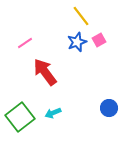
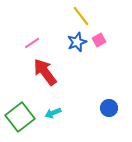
pink line: moved 7 px right
